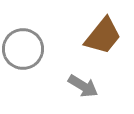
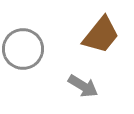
brown trapezoid: moved 2 px left, 1 px up
